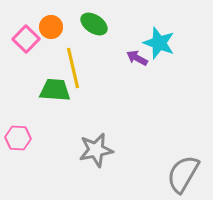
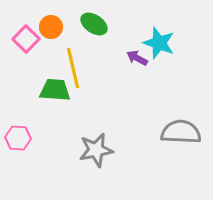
gray semicircle: moved 2 px left, 42 px up; rotated 63 degrees clockwise
